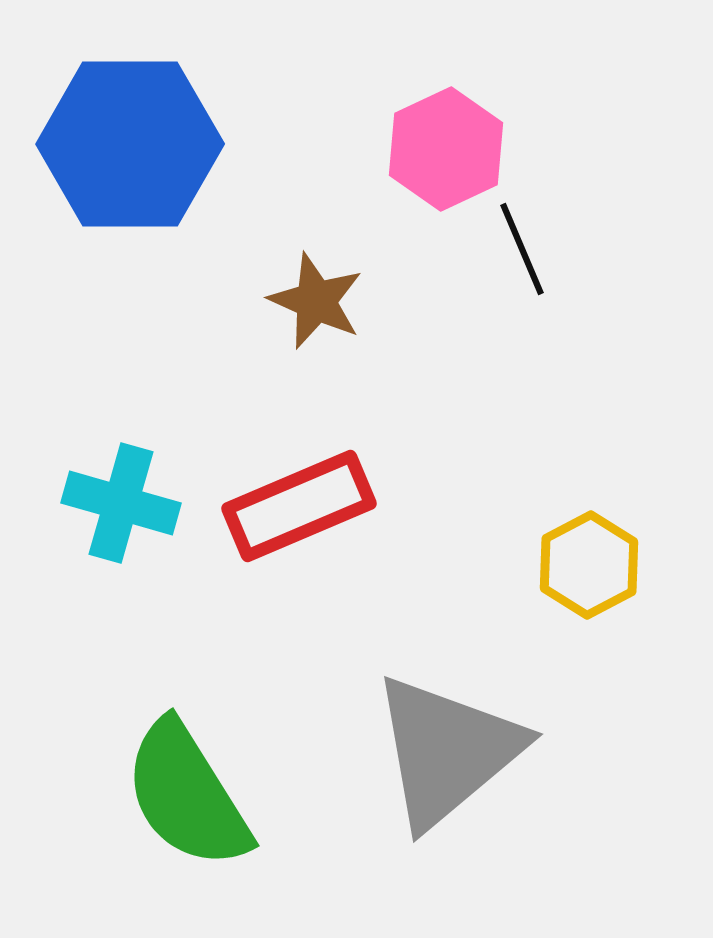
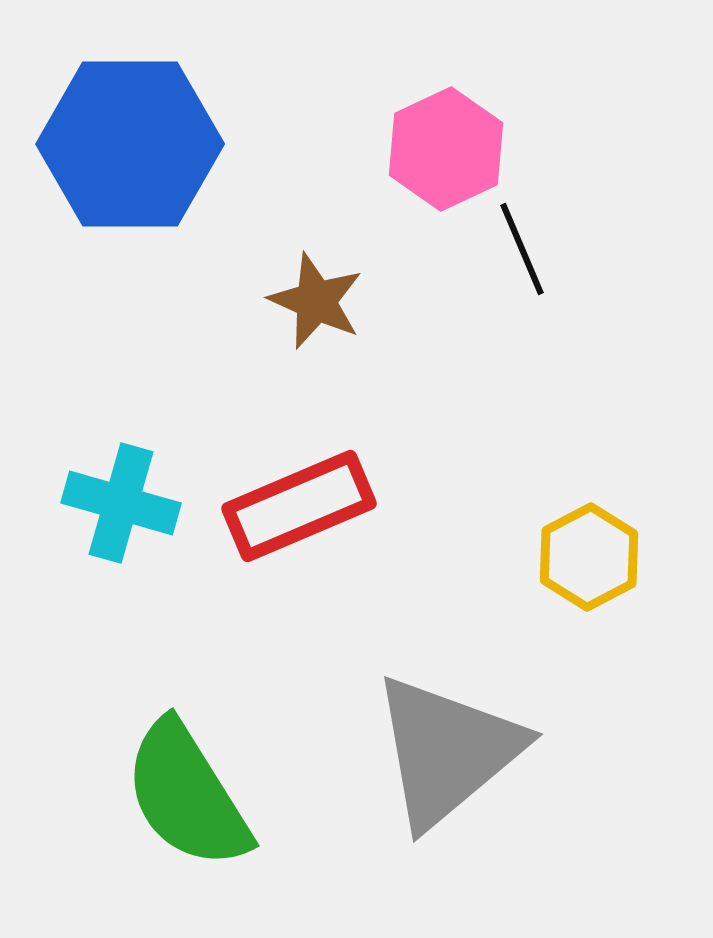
yellow hexagon: moved 8 px up
